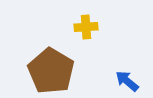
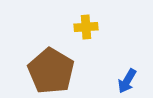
blue arrow: rotated 100 degrees counterclockwise
